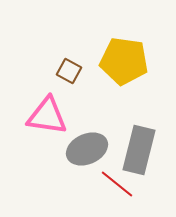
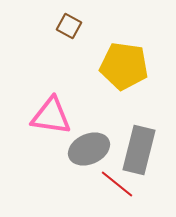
yellow pentagon: moved 5 px down
brown square: moved 45 px up
pink triangle: moved 4 px right
gray ellipse: moved 2 px right
